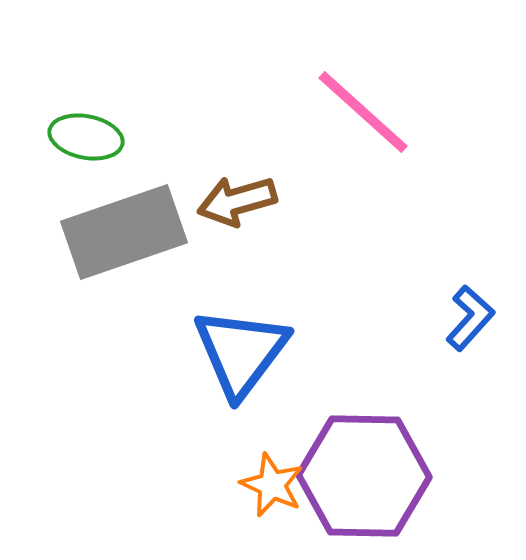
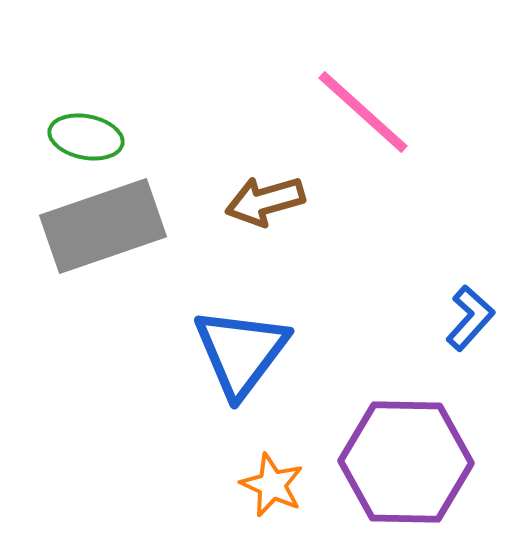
brown arrow: moved 28 px right
gray rectangle: moved 21 px left, 6 px up
purple hexagon: moved 42 px right, 14 px up
